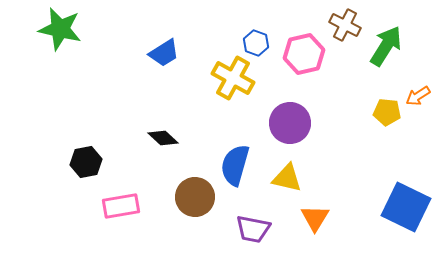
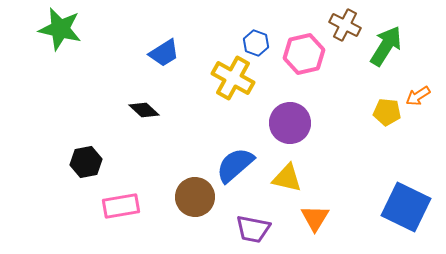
black diamond: moved 19 px left, 28 px up
blue semicircle: rotated 33 degrees clockwise
